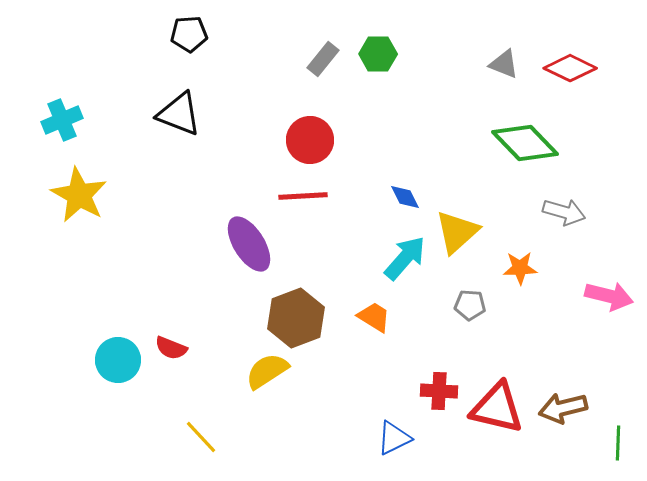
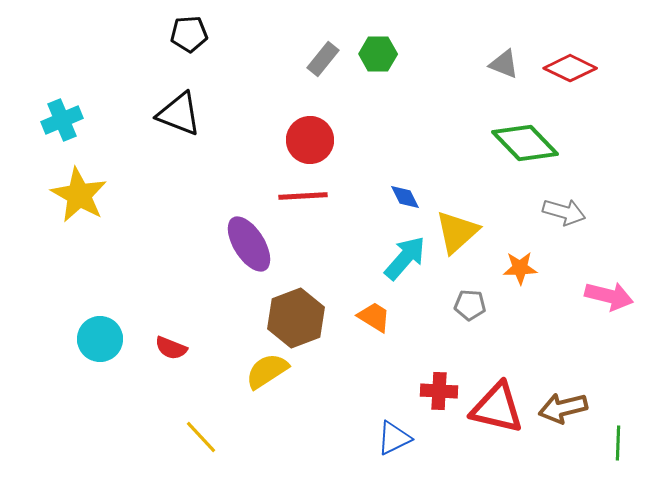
cyan circle: moved 18 px left, 21 px up
